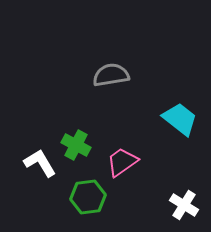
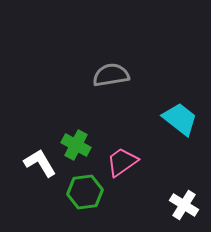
green hexagon: moved 3 px left, 5 px up
